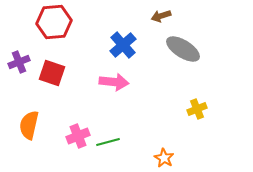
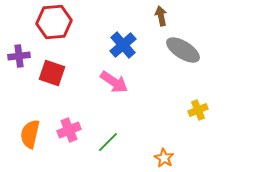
brown arrow: rotated 96 degrees clockwise
gray ellipse: moved 1 px down
purple cross: moved 6 px up; rotated 15 degrees clockwise
pink arrow: rotated 28 degrees clockwise
yellow cross: moved 1 px right, 1 px down
orange semicircle: moved 1 px right, 9 px down
pink cross: moved 9 px left, 6 px up
green line: rotated 30 degrees counterclockwise
